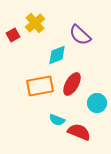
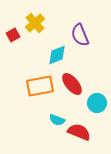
purple semicircle: rotated 25 degrees clockwise
red ellipse: rotated 70 degrees counterclockwise
